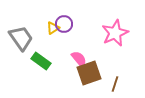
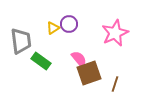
purple circle: moved 5 px right
gray trapezoid: moved 3 px down; rotated 28 degrees clockwise
